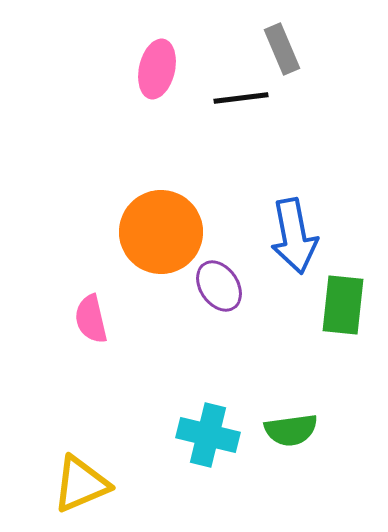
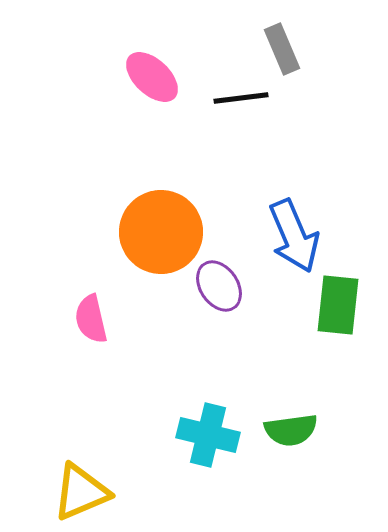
pink ellipse: moved 5 px left, 8 px down; rotated 60 degrees counterclockwise
blue arrow: rotated 12 degrees counterclockwise
green rectangle: moved 5 px left
yellow triangle: moved 8 px down
